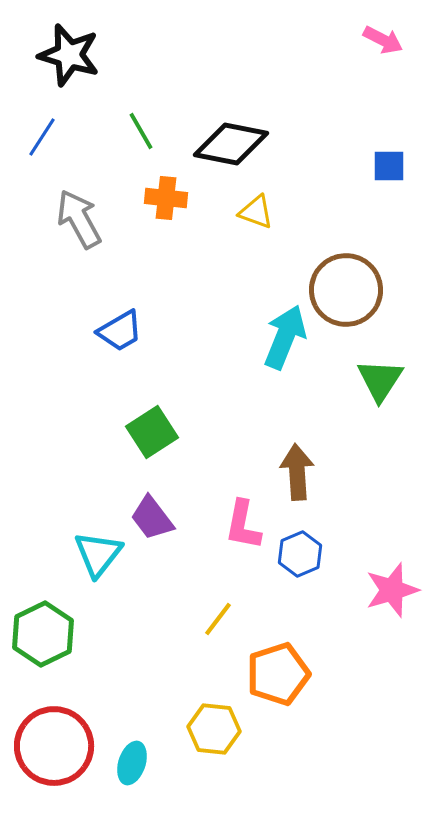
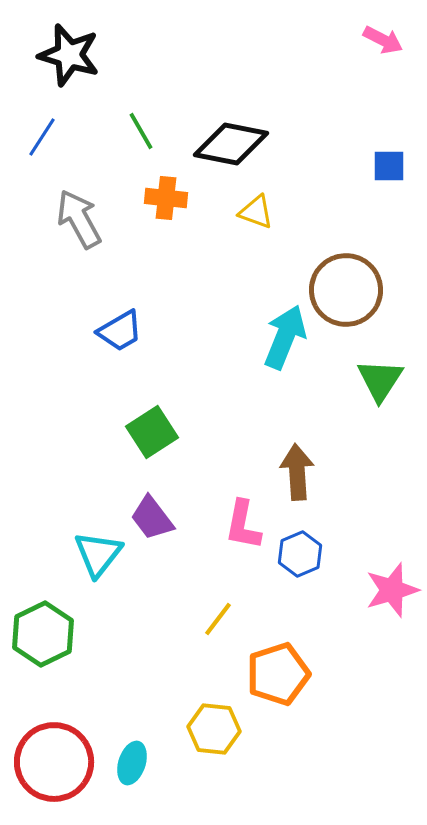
red circle: moved 16 px down
